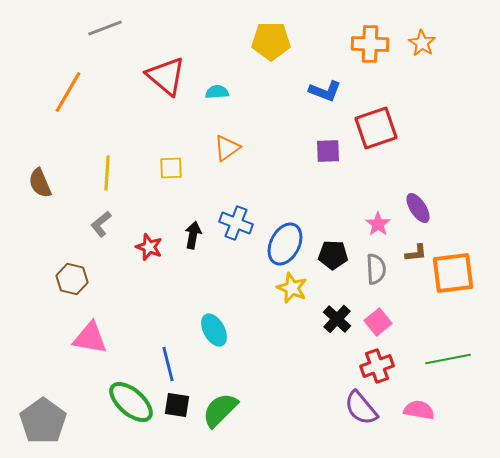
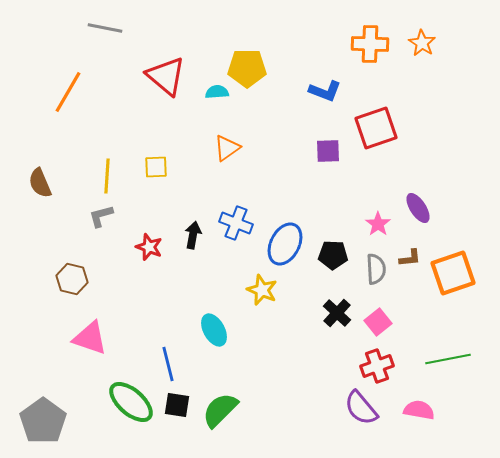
gray line: rotated 32 degrees clockwise
yellow pentagon: moved 24 px left, 27 px down
yellow square: moved 15 px left, 1 px up
yellow line: moved 3 px down
gray L-shape: moved 8 px up; rotated 24 degrees clockwise
brown L-shape: moved 6 px left, 5 px down
orange square: rotated 12 degrees counterclockwise
yellow star: moved 30 px left, 2 px down
black cross: moved 6 px up
pink triangle: rotated 9 degrees clockwise
